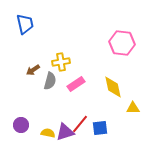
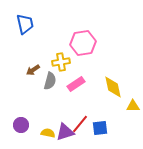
pink hexagon: moved 39 px left; rotated 15 degrees counterclockwise
yellow triangle: moved 2 px up
